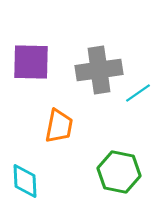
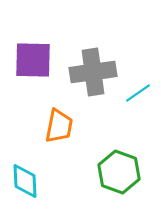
purple square: moved 2 px right, 2 px up
gray cross: moved 6 px left, 2 px down
green hexagon: rotated 9 degrees clockwise
